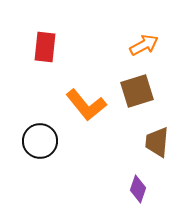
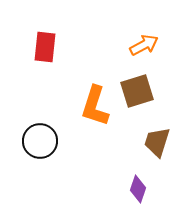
orange L-shape: moved 9 px right, 1 px down; rotated 57 degrees clockwise
brown trapezoid: rotated 12 degrees clockwise
